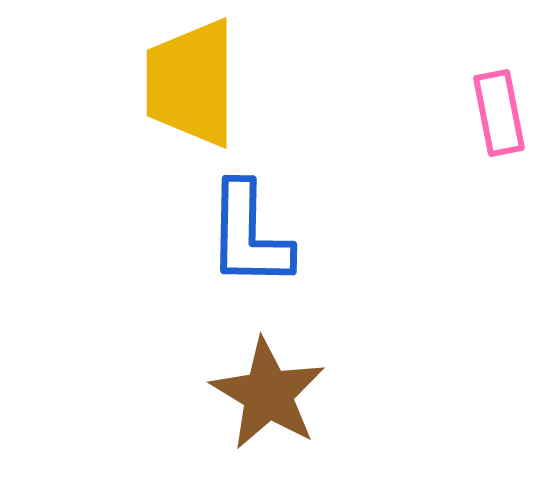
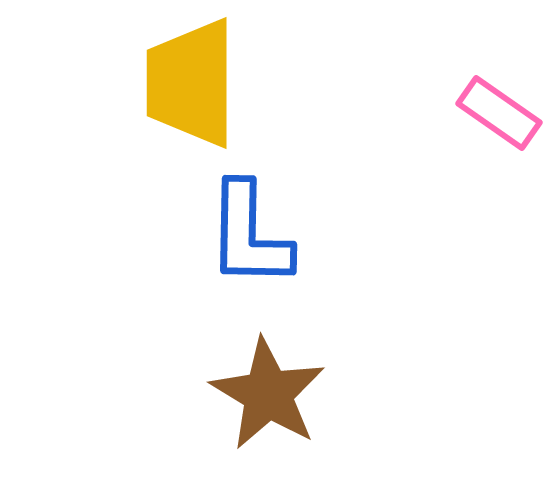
pink rectangle: rotated 44 degrees counterclockwise
